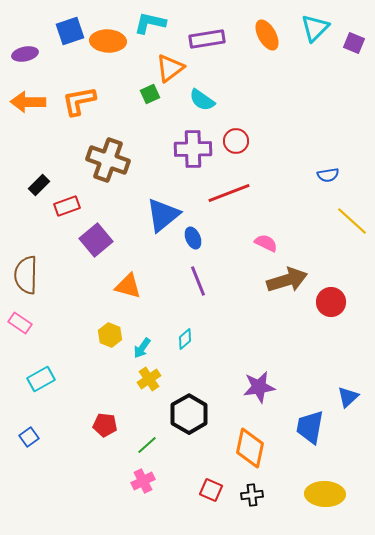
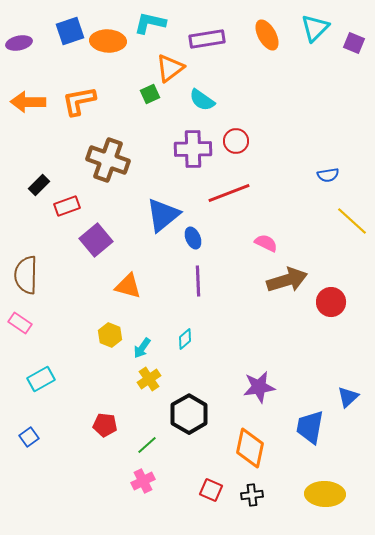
purple ellipse at (25, 54): moved 6 px left, 11 px up
purple line at (198, 281): rotated 20 degrees clockwise
